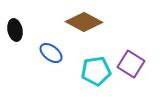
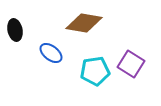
brown diamond: moved 1 px down; rotated 18 degrees counterclockwise
cyan pentagon: moved 1 px left
